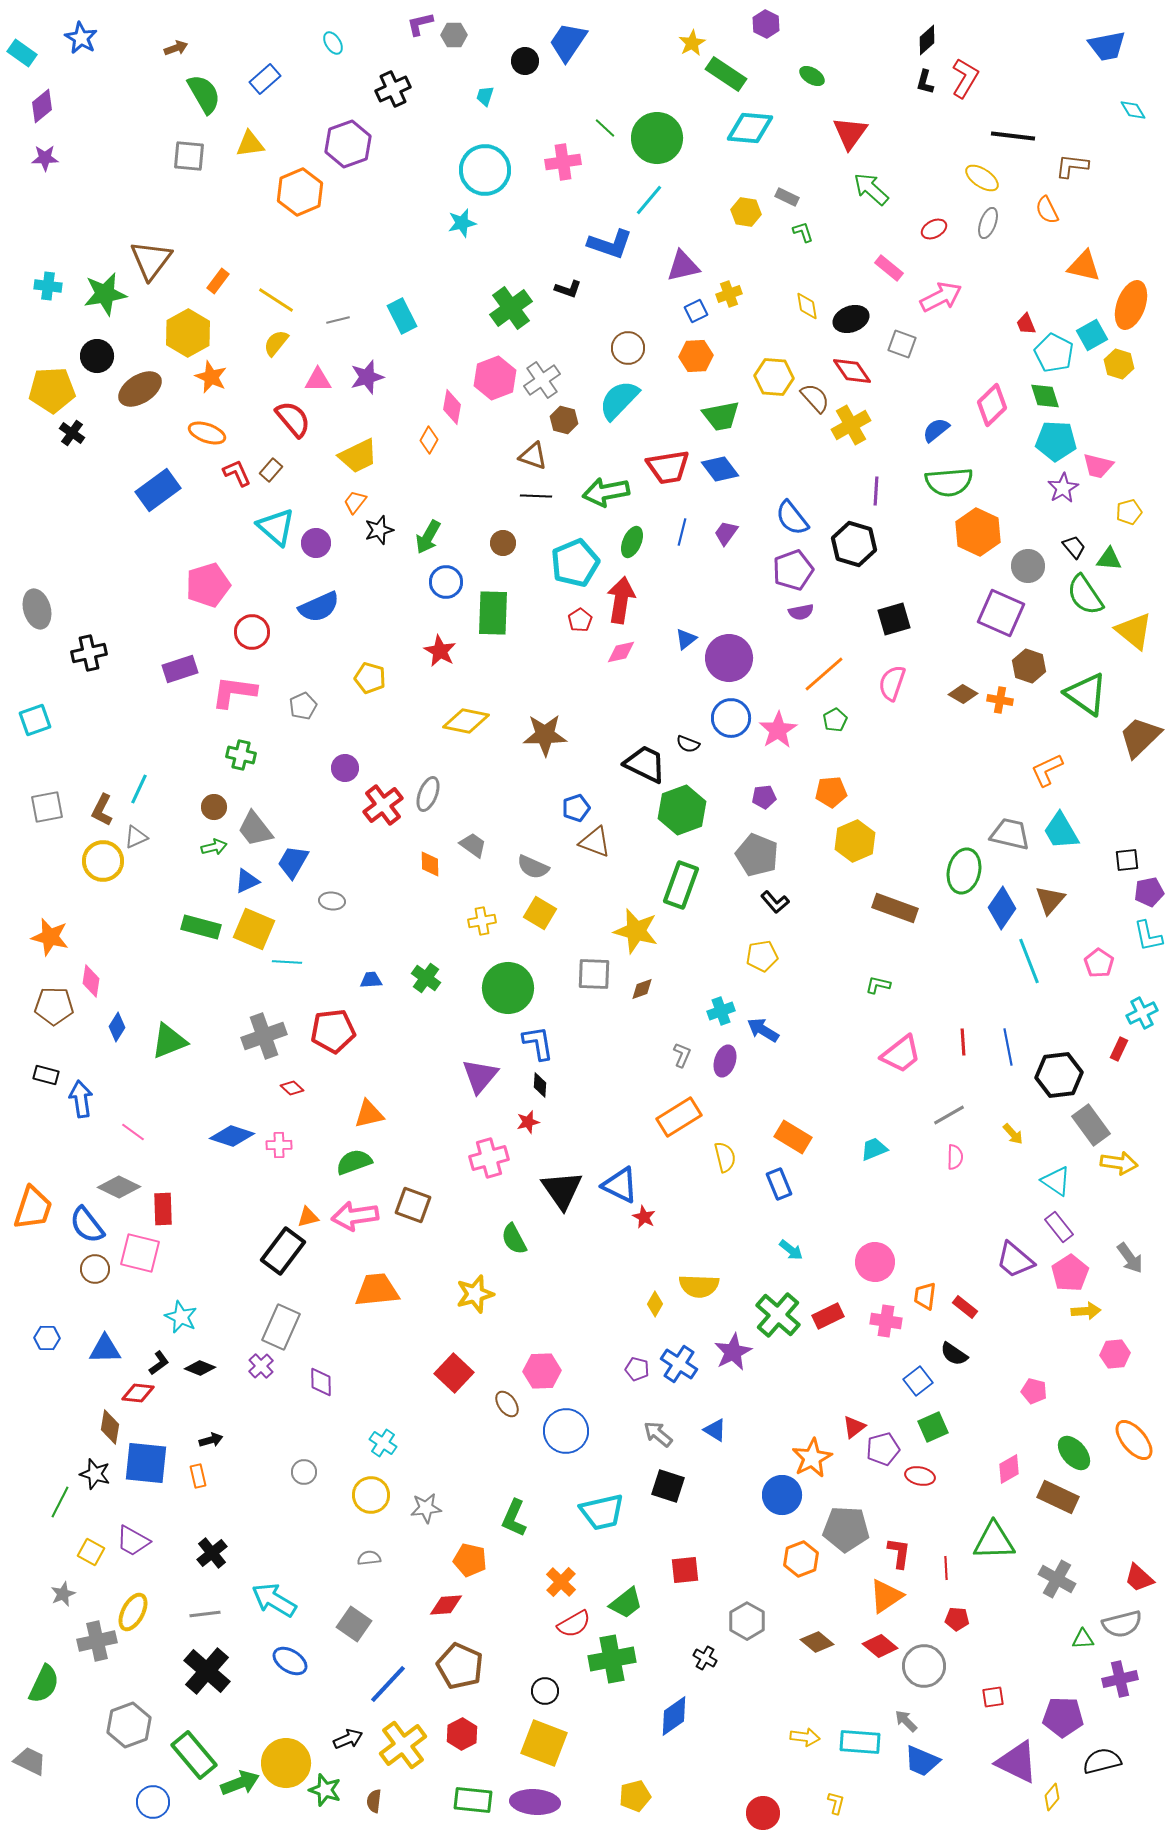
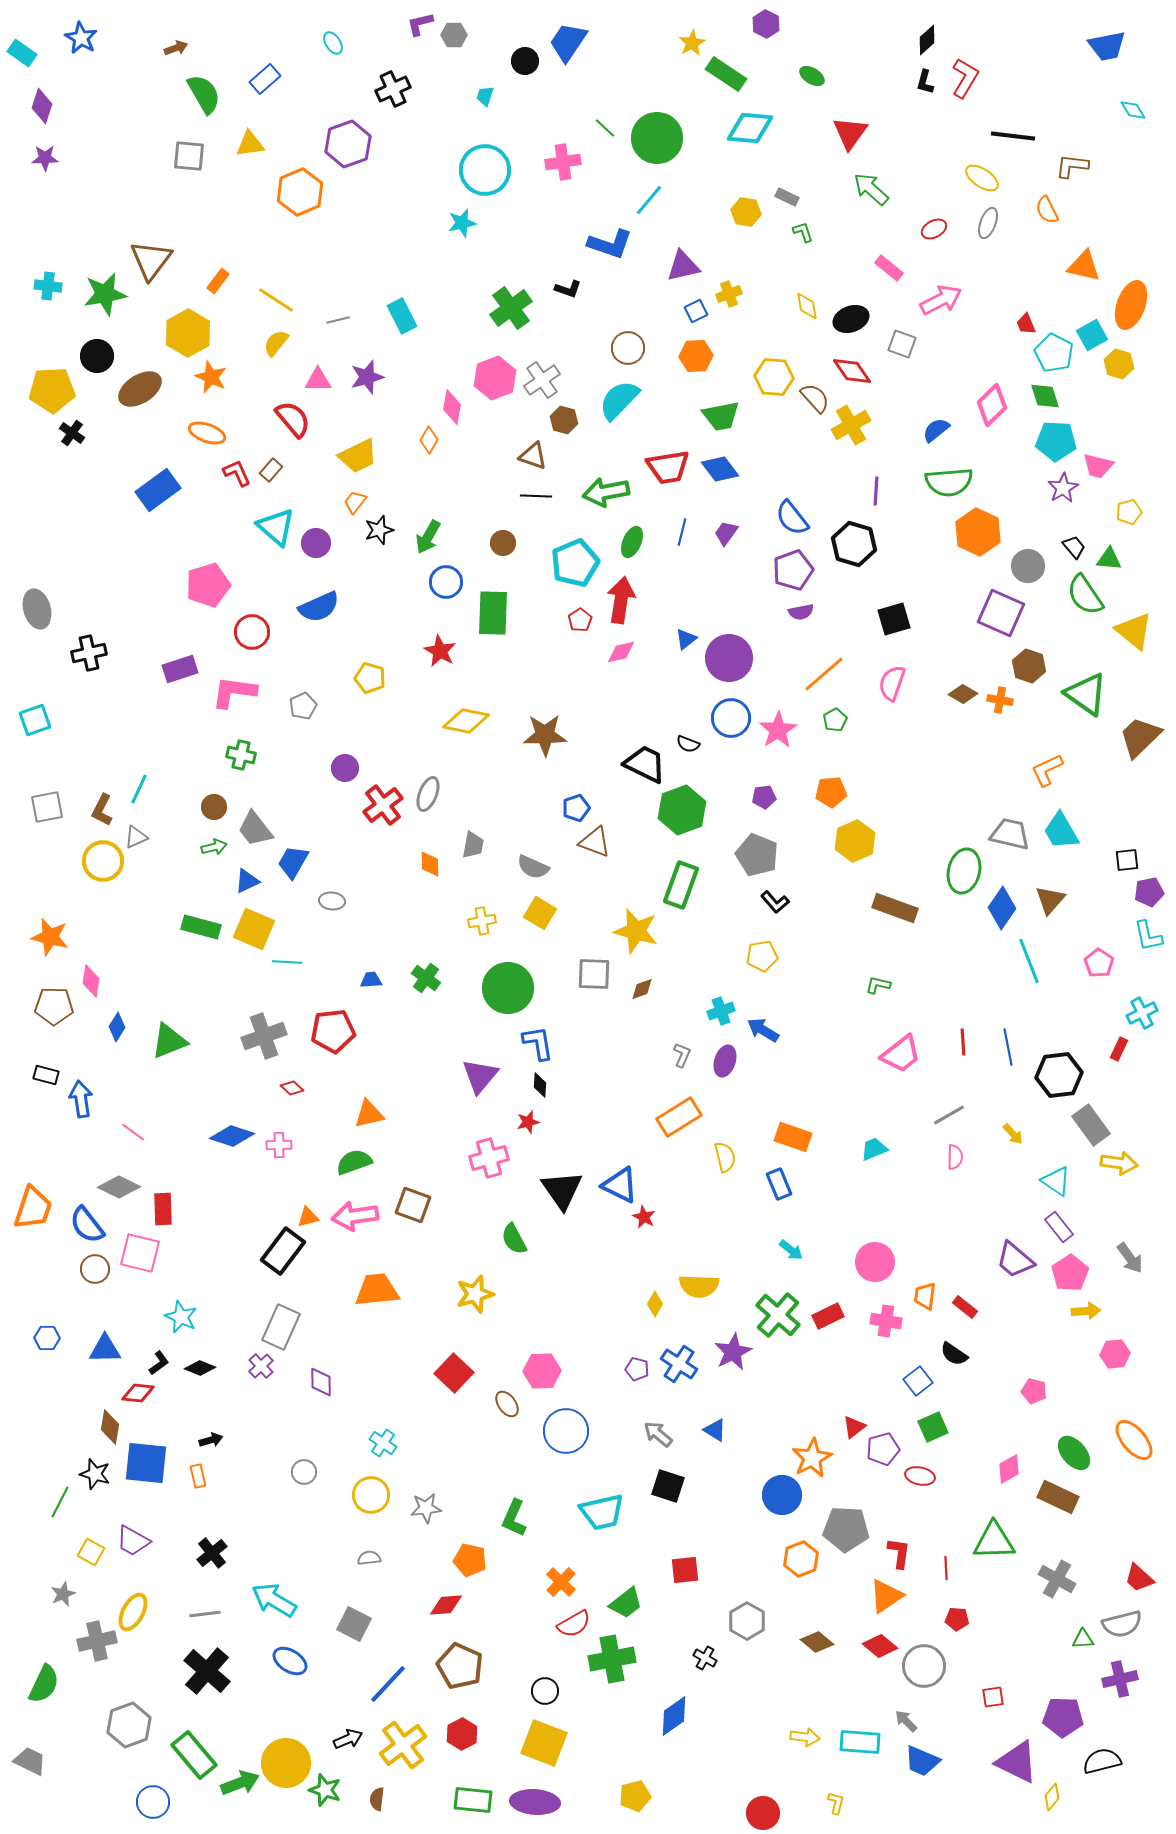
purple diamond at (42, 106): rotated 32 degrees counterclockwise
pink arrow at (941, 297): moved 3 px down
gray trapezoid at (473, 845): rotated 64 degrees clockwise
orange rectangle at (793, 1137): rotated 12 degrees counterclockwise
gray square at (354, 1624): rotated 8 degrees counterclockwise
brown semicircle at (374, 1801): moved 3 px right, 2 px up
